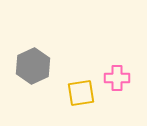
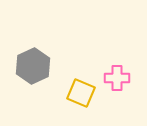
yellow square: rotated 32 degrees clockwise
